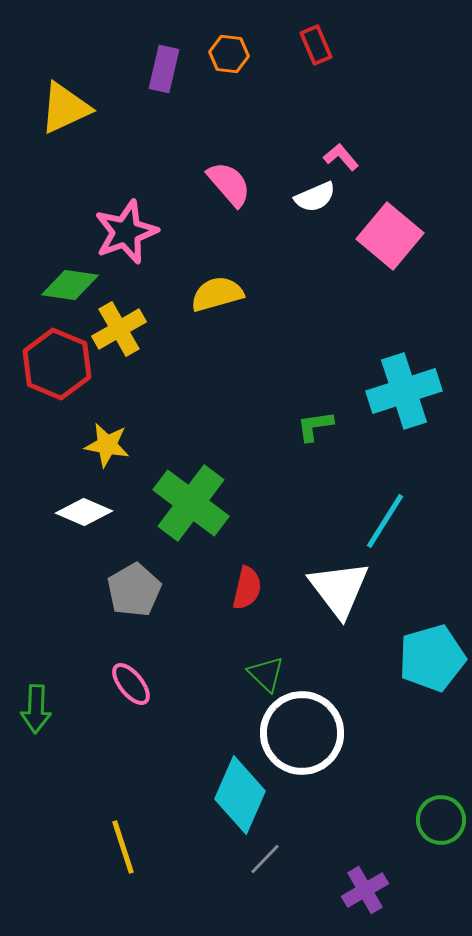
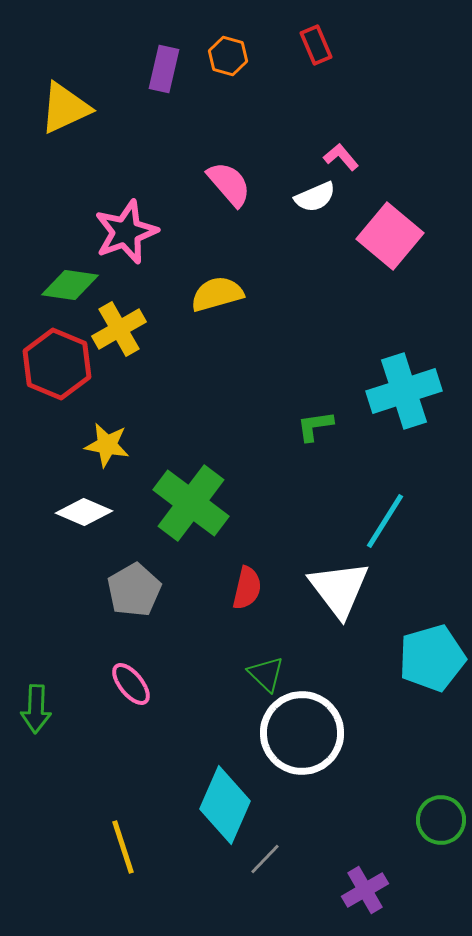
orange hexagon: moved 1 px left, 2 px down; rotated 9 degrees clockwise
cyan diamond: moved 15 px left, 10 px down
